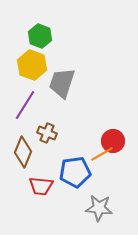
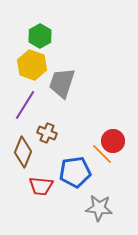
green hexagon: rotated 10 degrees clockwise
orange line: rotated 75 degrees clockwise
